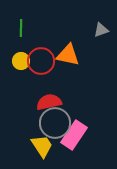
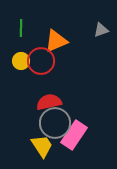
orange triangle: moved 12 px left, 14 px up; rotated 35 degrees counterclockwise
